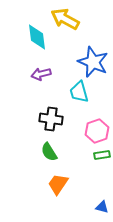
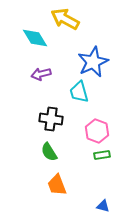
cyan diamond: moved 2 px left, 1 px down; rotated 24 degrees counterclockwise
blue star: rotated 24 degrees clockwise
pink hexagon: rotated 20 degrees counterclockwise
orange trapezoid: moved 1 px left, 1 px down; rotated 55 degrees counterclockwise
blue triangle: moved 1 px right, 1 px up
